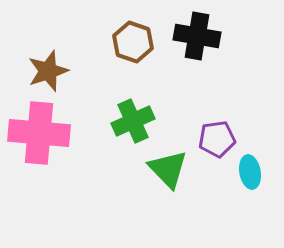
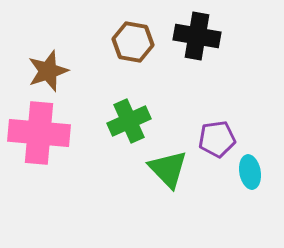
brown hexagon: rotated 9 degrees counterclockwise
green cross: moved 4 px left
